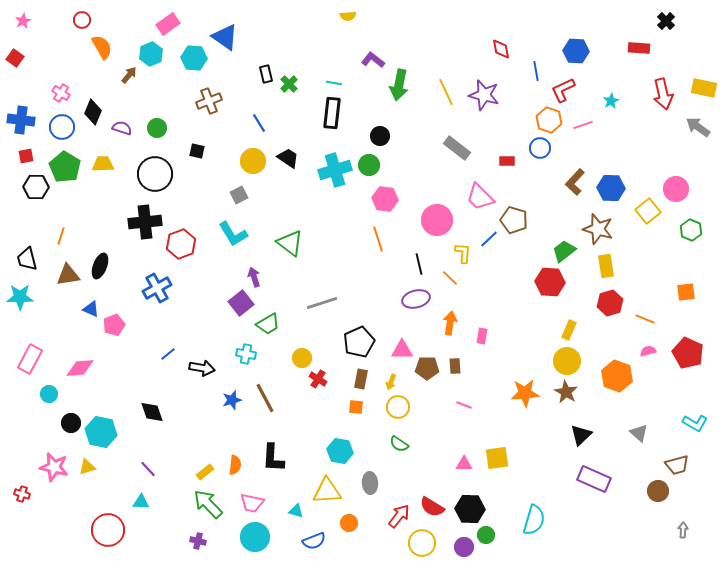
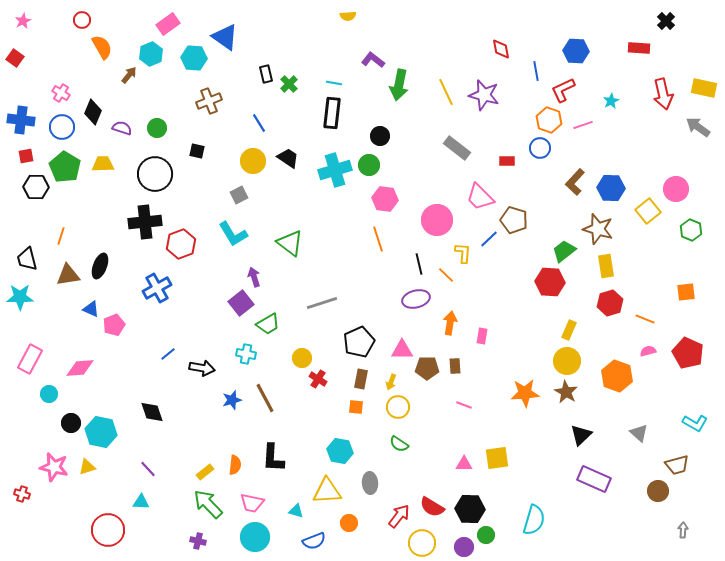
orange line at (450, 278): moved 4 px left, 3 px up
